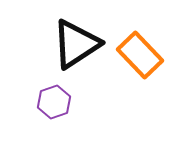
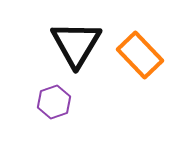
black triangle: rotated 26 degrees counterclockwise
